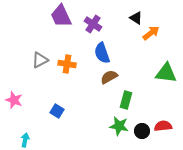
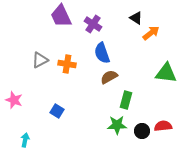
green star: moved 2 px left, 1 px up; rotated 12 degrees counterclockwise
